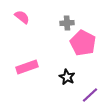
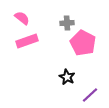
pink semicircle: moved 1 px down
pink rectangle: moved 26 px up
